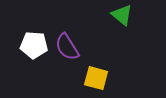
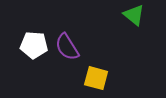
green triangle: moved 12 px right
